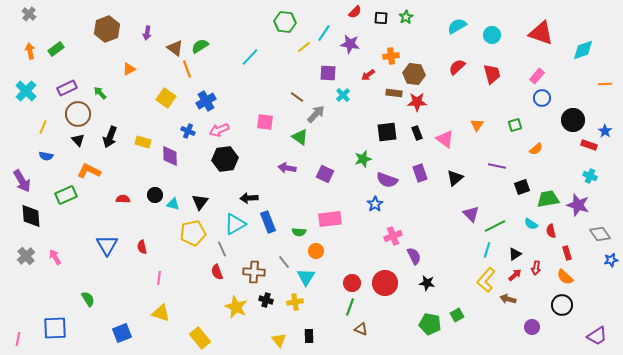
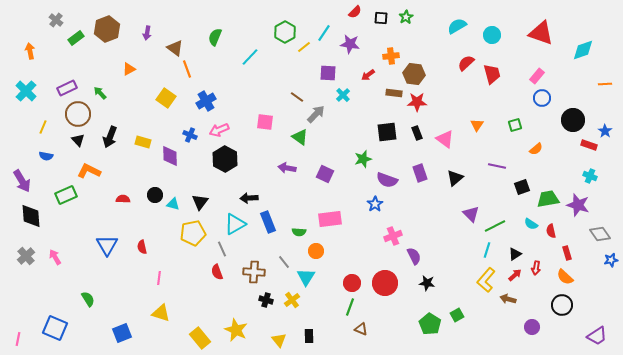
gray cross at (29, 14): moved 27 px right, 6 px down
green hexagon at (285, 22): moved 10 px down; rotated 25 degrees clockwise
green semicircle at (200, 46): moved 15 px right, 9 px up; rotated 36 degrees counterclockwise
green rectangle at (56, 49): moved 20 px right, 11 px up
red semicircle at (457, 67): moved 9 px right, 4 px up
blue cross at (188, 131): moved 2 px right, 4 px down
black hexagon at (225, 159): rotated 25 degrees counterclockwise
yellow cross at (295, 302): moved 3 px left, 2 px up; rotated 28 degrees counterclockwise
yellow star at (236, 307): moved 23 px down
green pentagon at (430, 324): rotated 20 degrees clockwise
blue square at (55, 328): rotated 25 degrees clockwise
